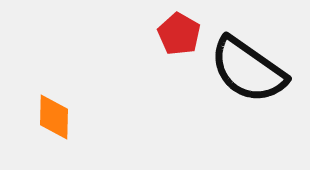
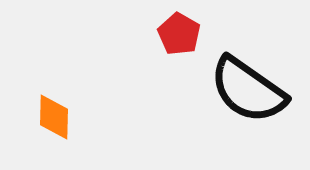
black semicircle: moved 20 px down
